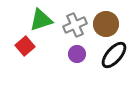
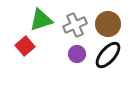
brown circle: moved 2 px right
black ellipse: moved 6 px left
